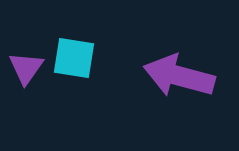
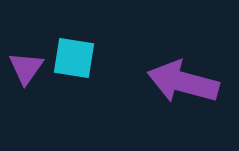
purple arrow: moved 4 px right, 6 px down
